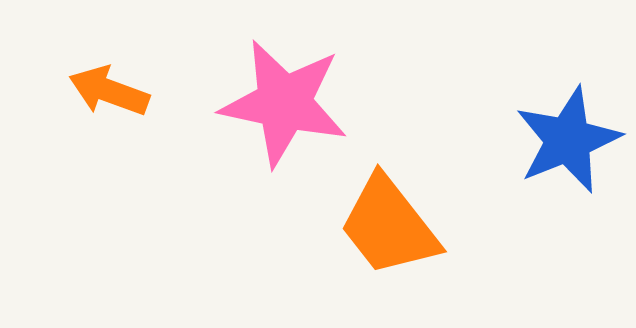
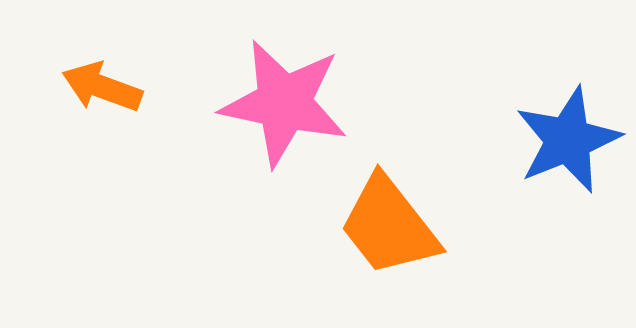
orange arrow: moved 7 px left, 4 px up
